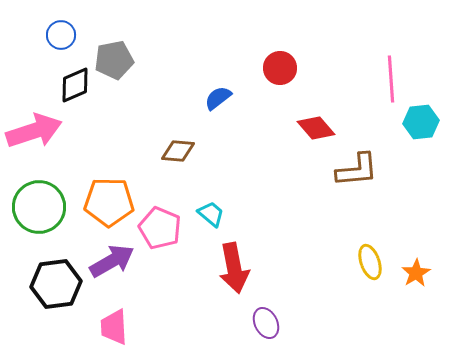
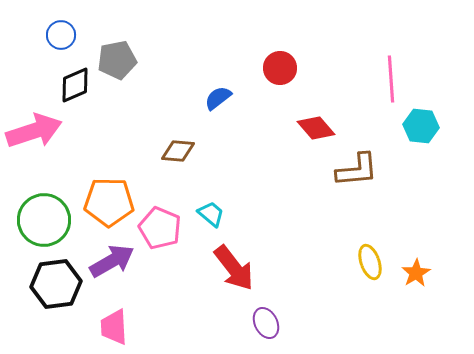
gray pentagon: moved 3 px right
cyan hexagon: moved 4 px down; rotated 12 degrees clockwise
green circle: moved 5 px right, 13 px down
red arrow: rotated 27 degrees counterclockwise
